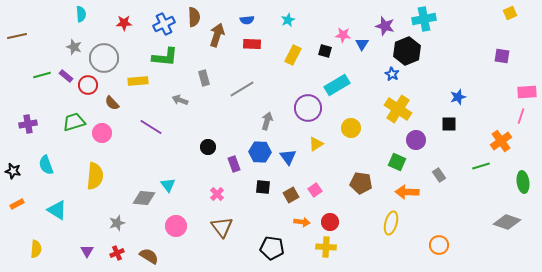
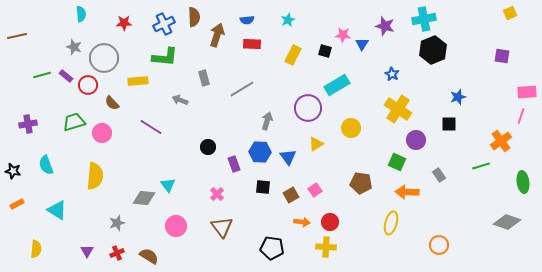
black hexagon at (407, 51): moved 26 px right, 1 px up
